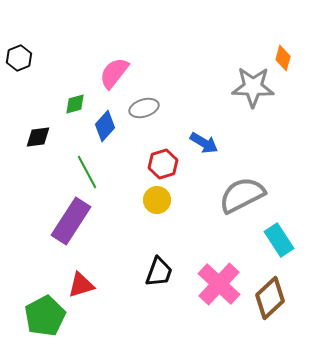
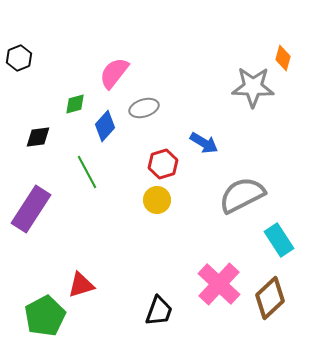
purple rectangle: moved 40 px left, 12 px up
black trapezoid: moved 39 px down
